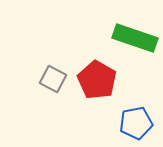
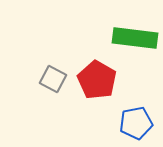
green rectangle: rotated 12 degrees counterclockwise
